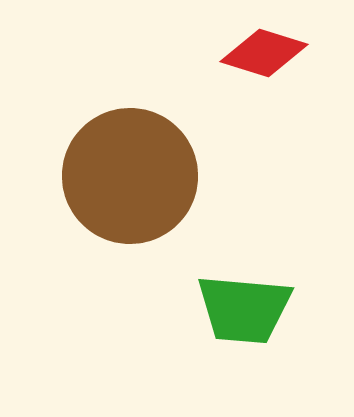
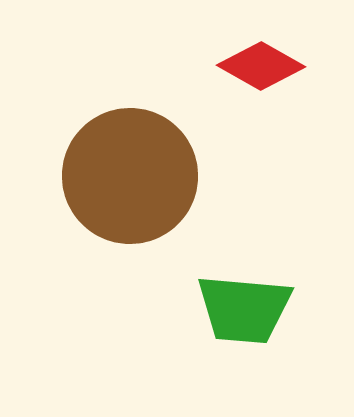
red diamond: moved 3 px left, 13 px down; rotated 12 degrees clockwise
